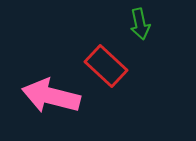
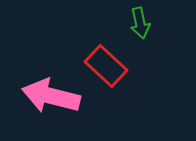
green arrow: moved 1 px up
